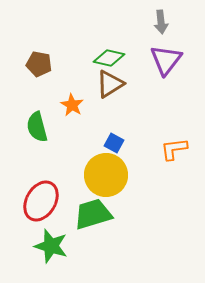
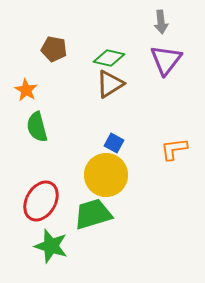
brown pentagon: moved 15 px right, 15 px up
orange star: moved 46 px left, 15 px up
